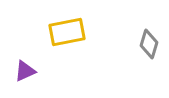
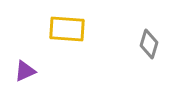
yellow rectangle: moved 3 px up; rotated 15 degrees clockwise
